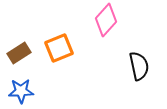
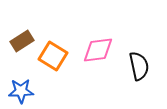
pink diamond: moved 8 px left, 30 px down; rotated 40 degrees clockwise
orange square: moved 6 px left, 8 px down; rotated 36 degrees counterclockwise
brown rectangle: moved 3 px right, 12 px up
